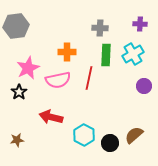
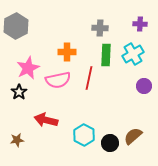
gray hexagon: rotated 20 degrees counterclockwise
red arrow: moved 5 px left, 3 px down
brown semicircle: moved 1 px left, 1 px down
